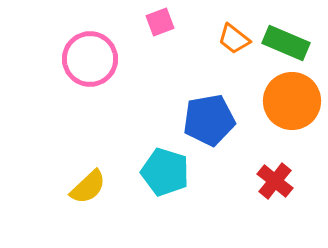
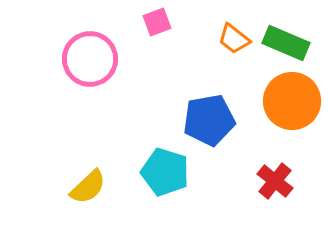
pink square: moved 3 px left
